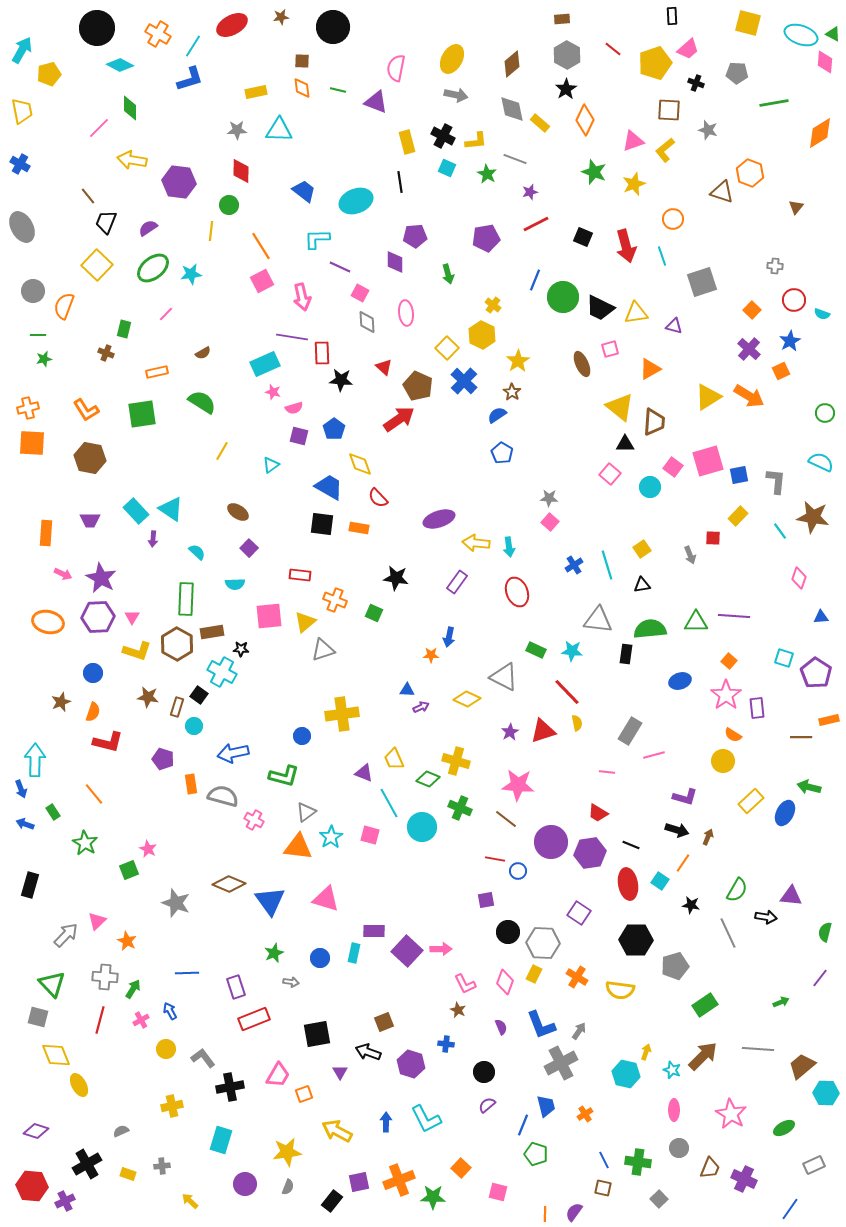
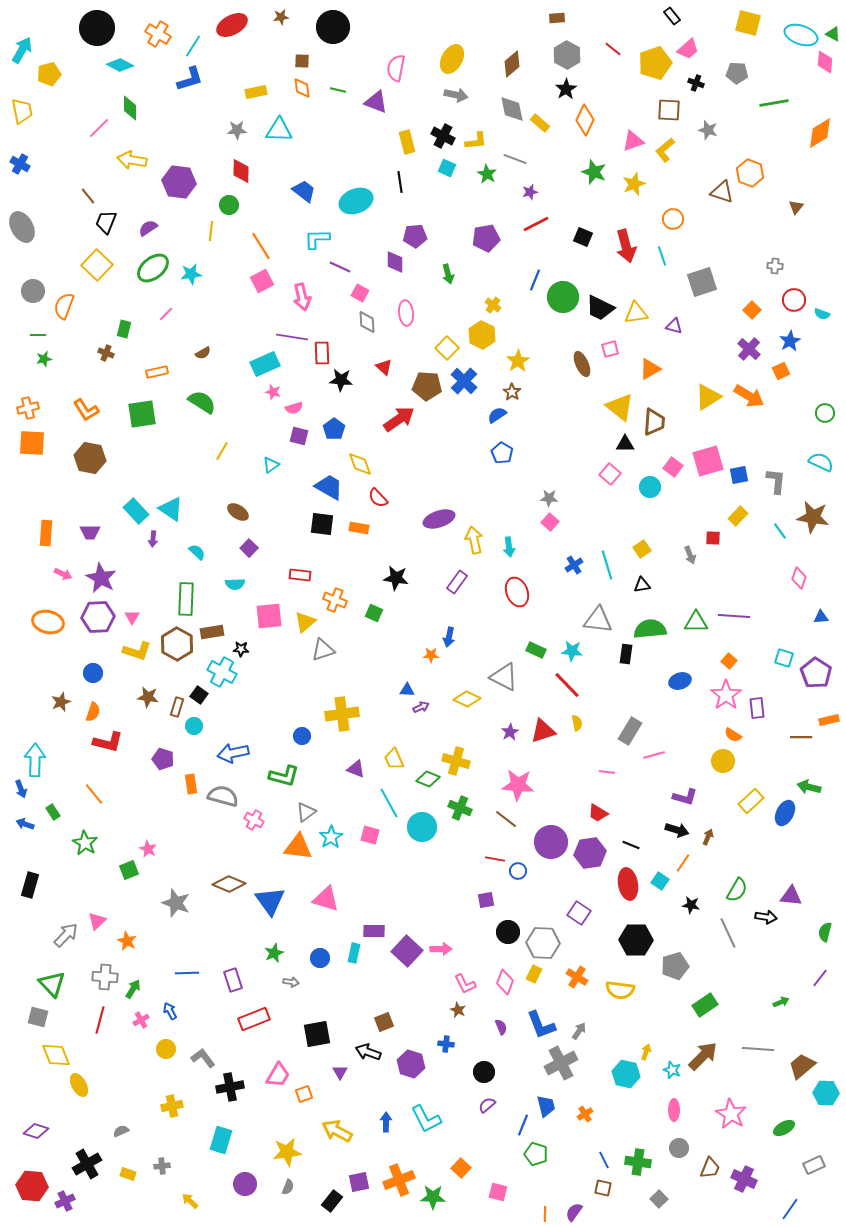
black rectangle at (672, 16): rotated 36 degrees counterclockwise
brown rectangle at (562, 19): moved 5 px left, 1 px up
brown pentagon at (418, 386): moved 9 px right; rotated 20 degrees counterclockwise
purple trapezoid at (90, 520): moved 12 px down
yellow arrow at (476, 543): moved 2 px left, 3 px up; rotated 72 degrees clockwise
red line at (567, 692): moved 7 px up
purple triangle at (364, 773): moved 8 px left, 4 px up
purple rectangle at (236, 987): moved 3 px left, 7 px up
